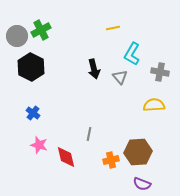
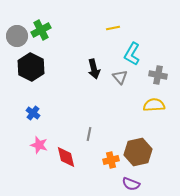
gray cross: moved 2 px left, 3 px down
brown hexagon: rotated 8 degrees counterclockwise
purple semicircle: moved 11 px left
